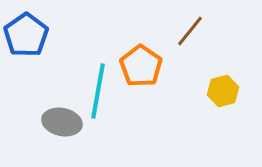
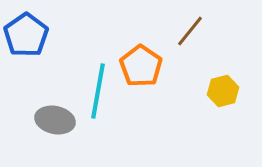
gray ellipse: moved 7 px left, 2 px up
